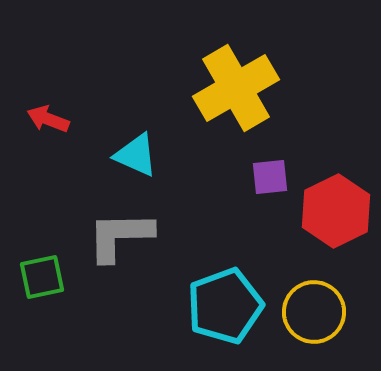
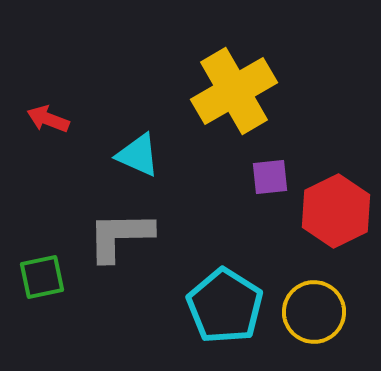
yellow cross: moved 2 px left, 3 px down
cyan triangle: moved 2 px right
cyan pentagon: rotated 20 degrees counterclockwise
